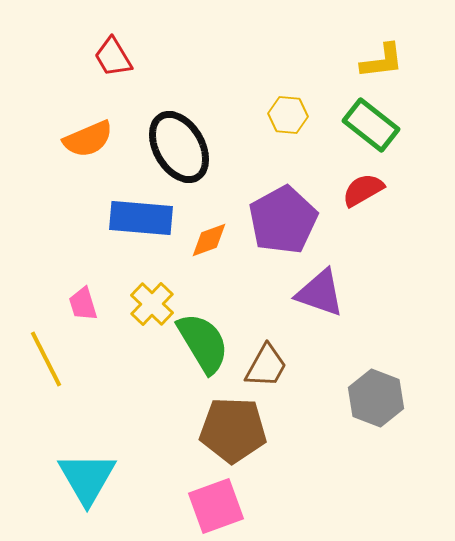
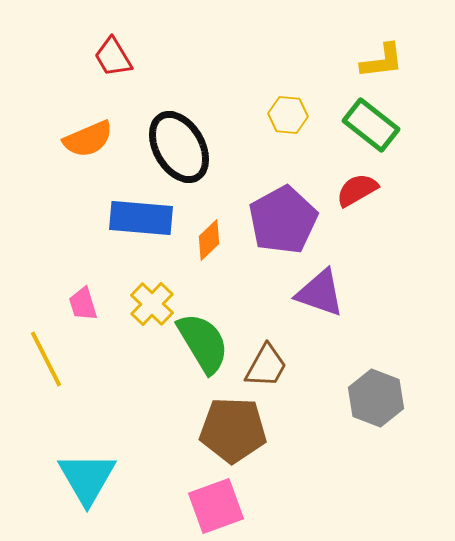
red semicircle: moved 6 px left
orange diamond: rotated 24 degrees counterclockwise
